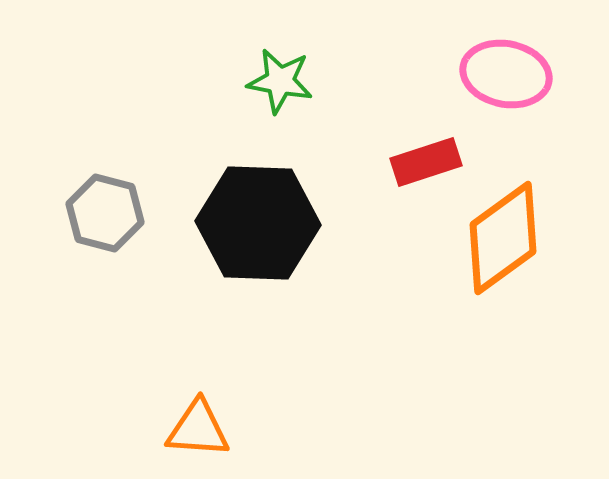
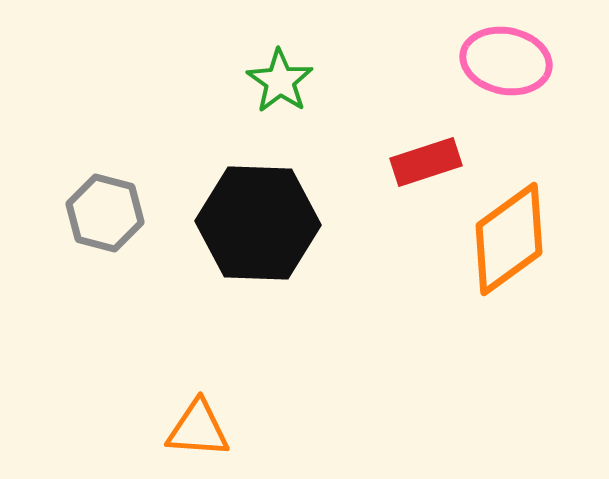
pink ellipse: moved 13 px up
green star: rotated 24 degrees clockwise
orange diamond: moved 6 px right, 1 px down
